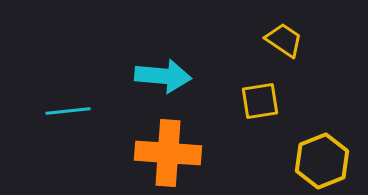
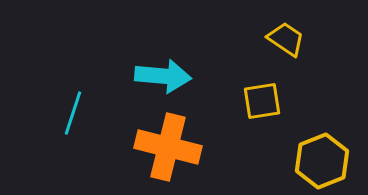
yellow trapezoid: moved 2 px right, 1 px up
yellow square: moved 2 px right
cyan line: moved 5 px right, 2 px down; rotated 66 degrees counterclockwise
orange cross: moved 6 px up; rotated 10 degrees clockwise
